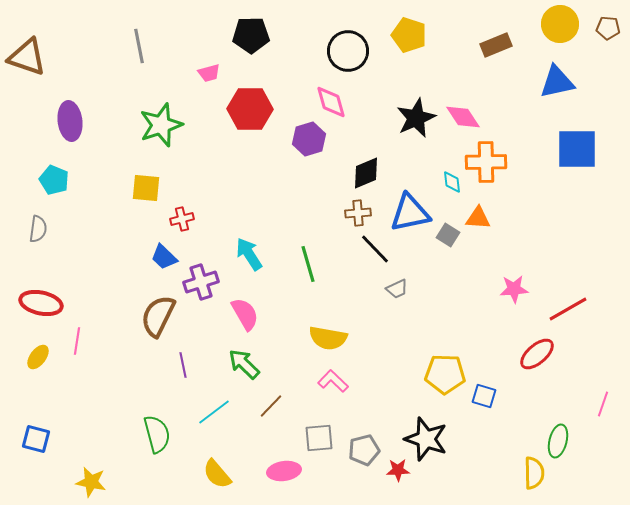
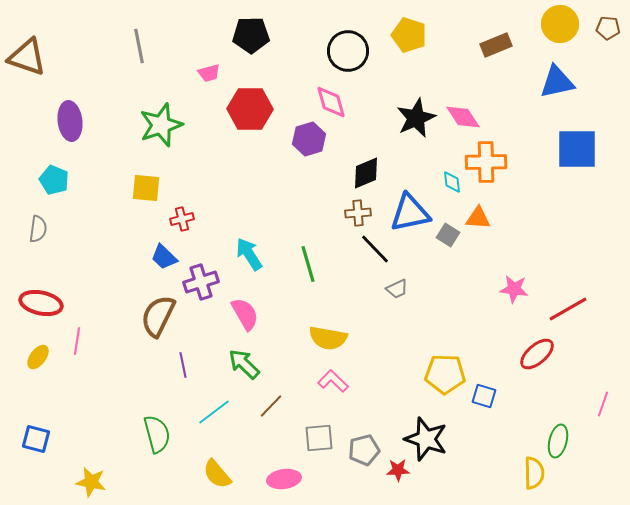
pink star at (514, 289): rotated 12 degrees clockwise
pink ellipse at (284, 471): moved 8 px down
